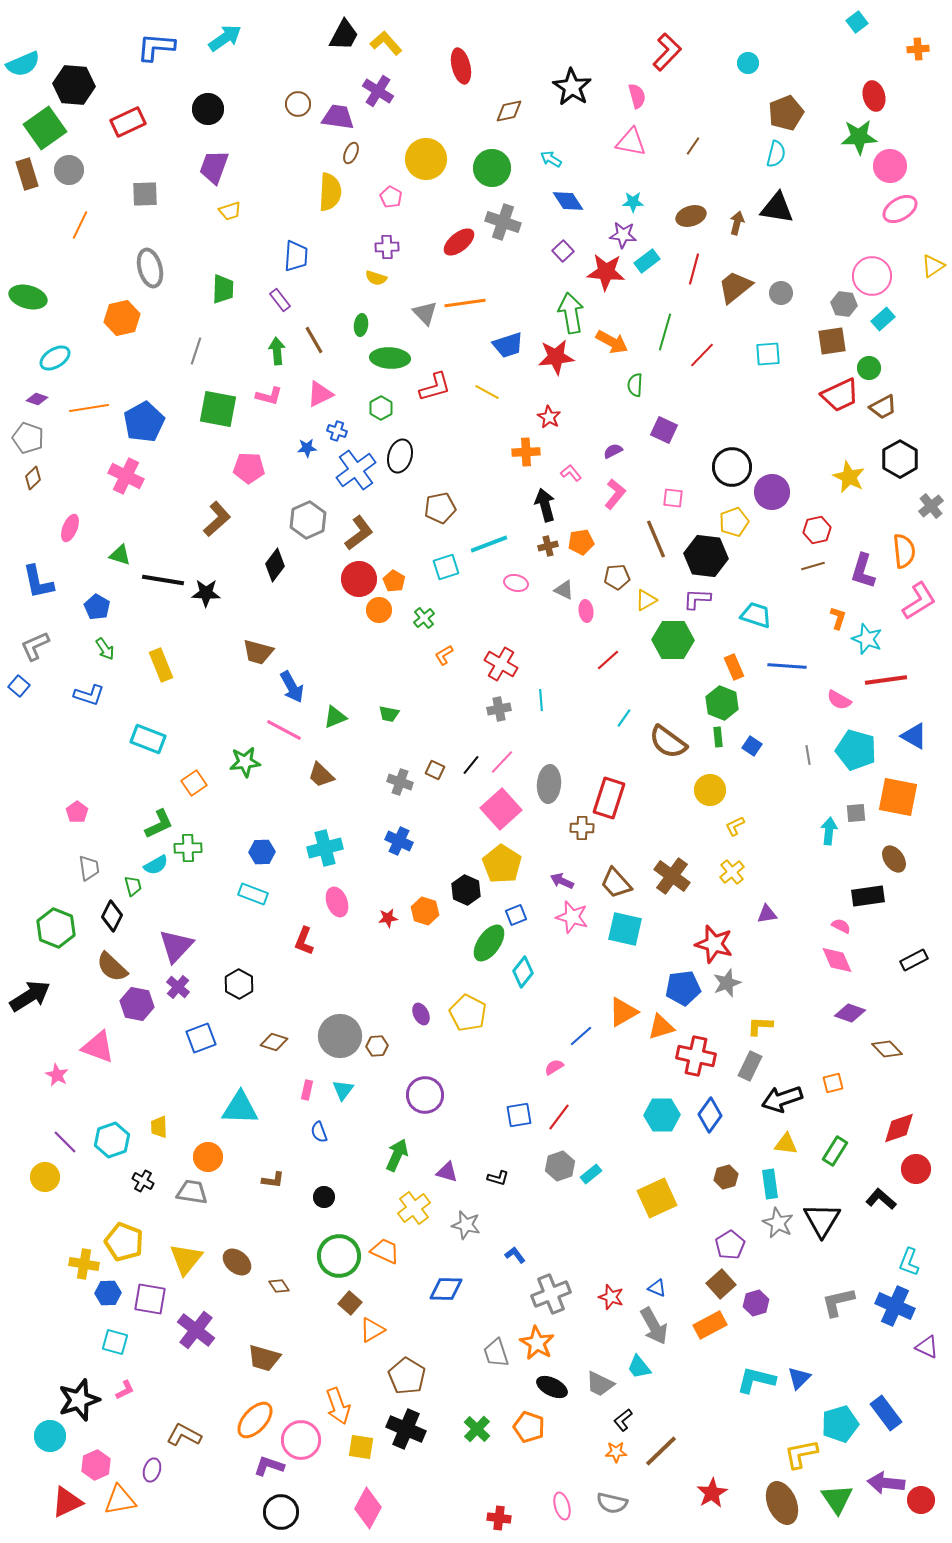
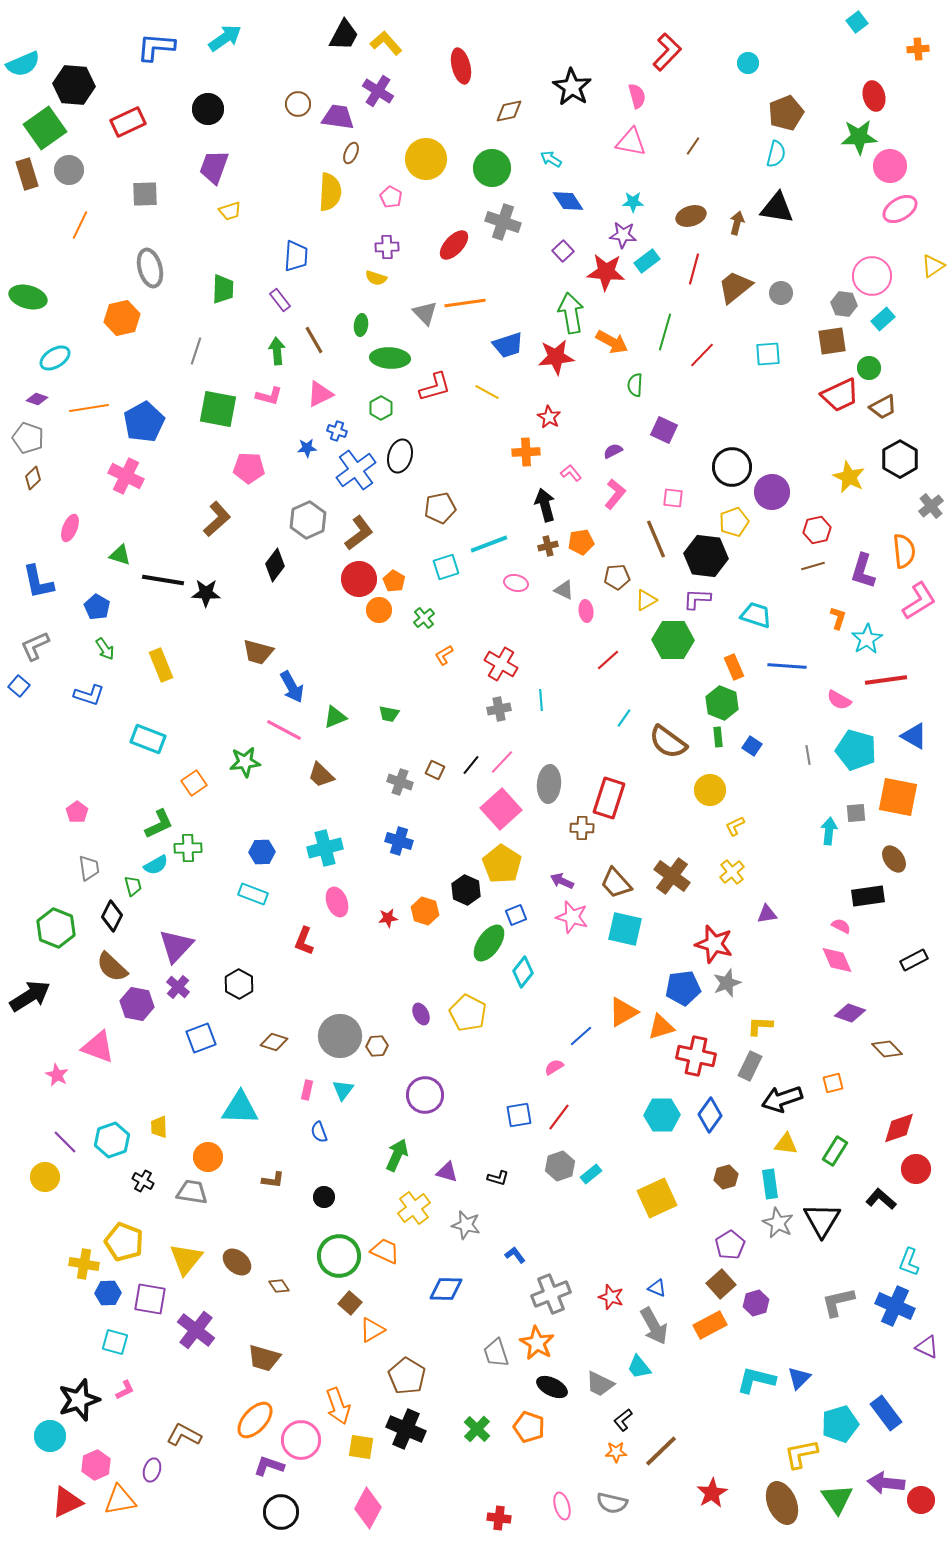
red ellipse at (459, 242): moved 5 px left, 3 px down; rotated 8 degrees counterclockwise
cyan star at (867, 639): rotated 20 degrees clockwise
blue cross at (399, 841): rotated 8 degrees counterclockwise
